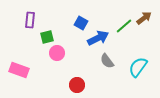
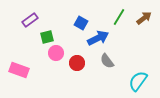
purple rectangle: rotated 49 degrees clockwise
green line: moved 5 px left, 9 px up; rotated 18 degrees counterclockwise
pink circle: moved 1 px left
cyan semicircle: moved 14 px down
red circle: moved 22 px up
